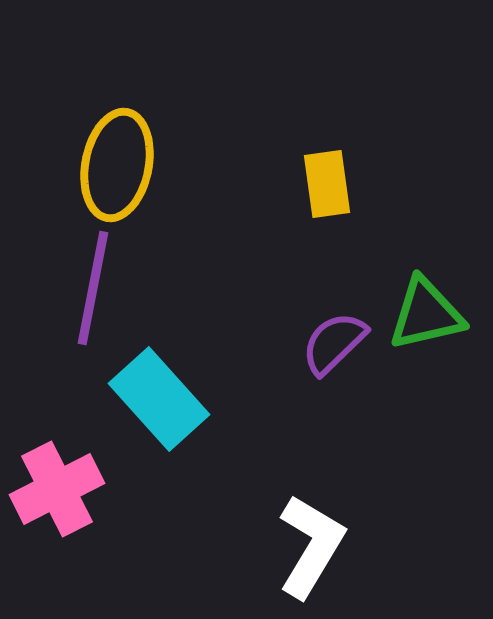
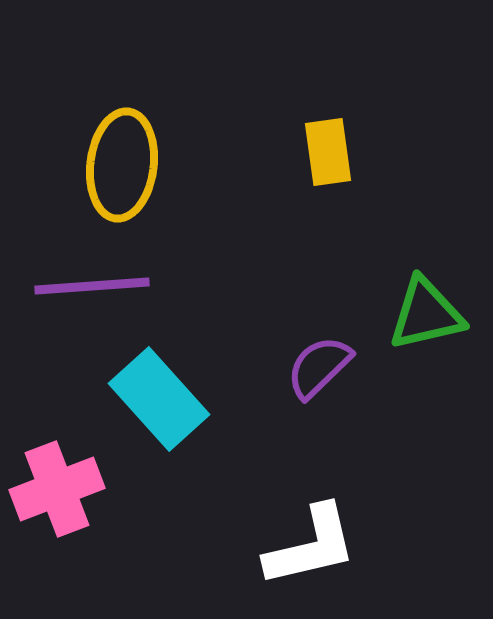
yellow ellipse: moved 5 px right; rotated 4 degrees counterclockwise
yellow rectangle: moved 1 px right, 32 px up
purple line: moved 1 px left, 2 px up; rotated 75 degrees clockwise
purple semicircle: moved 15 px left, 24 px down
pink cross: rotated 6 degrees clockwise
white L-shape: rotated 46 degrees clockwise
